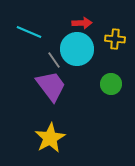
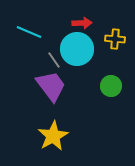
green circle: moved 2 px down
yellow star: moved 3 px right, 2 px up
